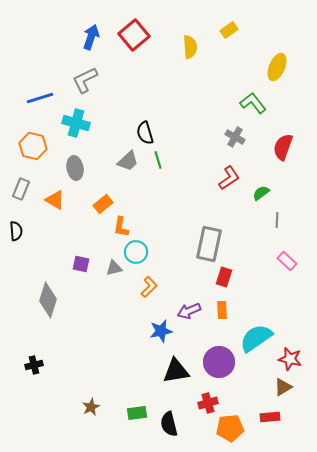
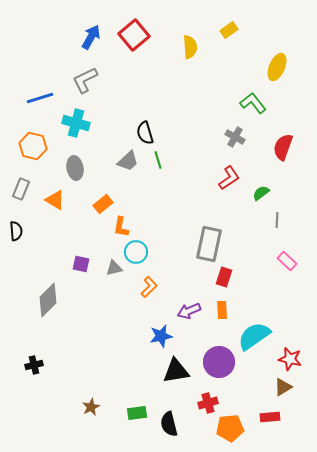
blue arrow at (91, 37): rotated 10 degrees clockwise
gray diamond at (48, 300): rotated 28 degrees clockwise
blue star at (161, 331): moved 5 px down
cyan semicircle at (256, 338): moved 2 px left, 2 px up
